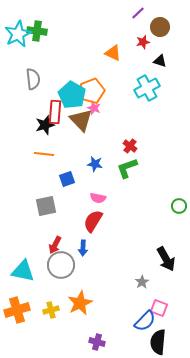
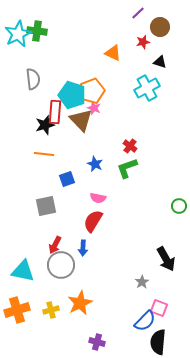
black triangle: moved 1 px down
cyan pentagon: rotated 12 degrees counterclockwise
blue star: rotated 14 degrees clockwise
